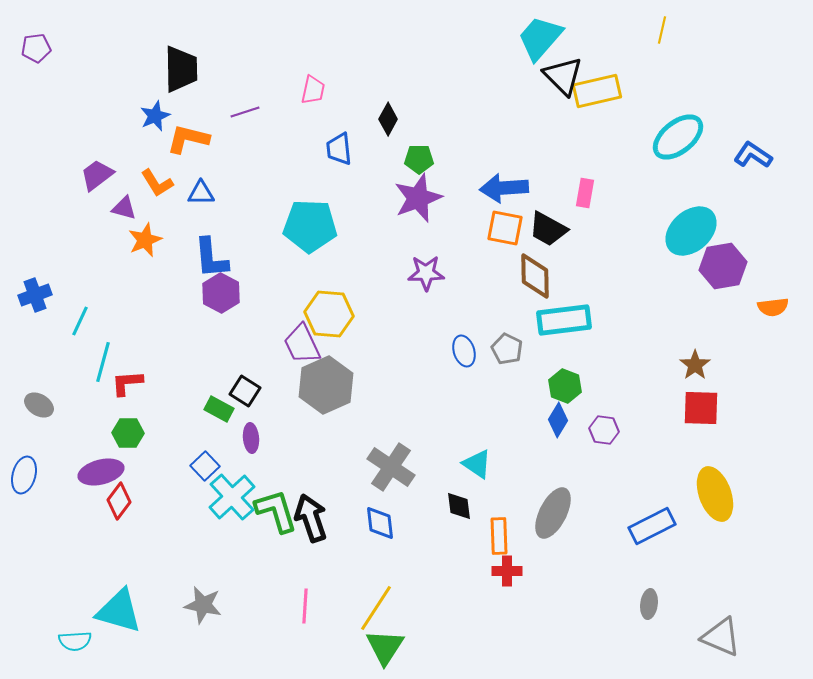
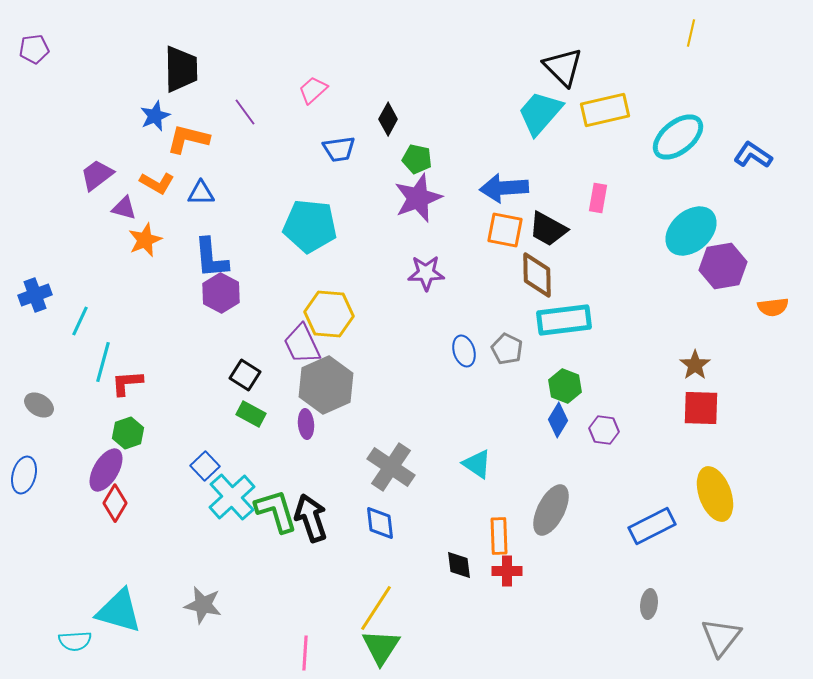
yellow line at (662, 30): moved 29 px right, 3 px down
cyan trapezoid at (540, 38): moved 75 px down
purple pentagon at (36, 48): moved 2 px left, 1 px down
black triangle at (563, 76): moved 9 px up
pink trapezoid at (313, 90): rotated 144 degrees counterclockwise
yellow rectangle at (597, 91): moved 8 px right, 19 px down
purple line at (245, 112): rotated 72 degrees clockwise
blue trapezoid at (339, 149): rotated 92 degrees counterclockwise
green pentagon at (419, 159): moved 2 px left; rotated 12 degrees clockwise
orange L-shape at (157, 183): rotated 28 degrees counterclockwise
pink rectangle at (585, 193): moved 13 px right, 5 px down
cyan pentagon at (310, 226): rotated 4 degrees clockwise
orange square at (505, 228): moved 2 px down
brown diamond at (535, 276): moved 2 px right, 1 px up
black square at (245, 391): moved 16 px up
green rectangle at (219, 409): moved 32 px right, 5 px down
green hexagon at (128, 433): rotated 20 degrees counterclockwise
purple ellipse at (251, 438): moved 55 px right, 14 px up
purple ellipse at (101, 472): moved 5 px right, 2 px up; rotated 45 degrees counterclockwise
red diamond at (119, 501): moved 4 px left, 2 px down; rotated 6 degrees counterclockwise
black diamond at (459, 506): moved 59 px down
gray ellipse at (553, 513): moved 2 px left, 3 px up
pink line at (305, 606): moved 47 px down
gray triangle at (721, 637): rotated 45 degrees clockwise
green triangle at (385, 647): moved 4 px left
